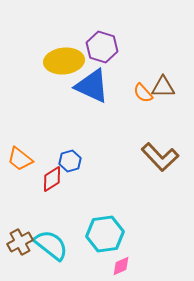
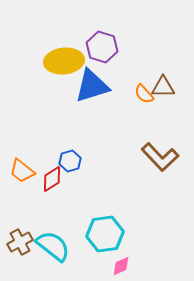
blue triangle: rotated 42 degrees counterclockwise
orange semicircle: moved 1 px right, 1 px down
orange trapezoid: moved 2 px right, 12 px down
cyan semicircle: moved 2 px right, 1 px down
